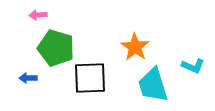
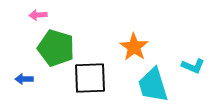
orange star: moved 1 px left
blue arrow: moved 4 px left, 1 px down
